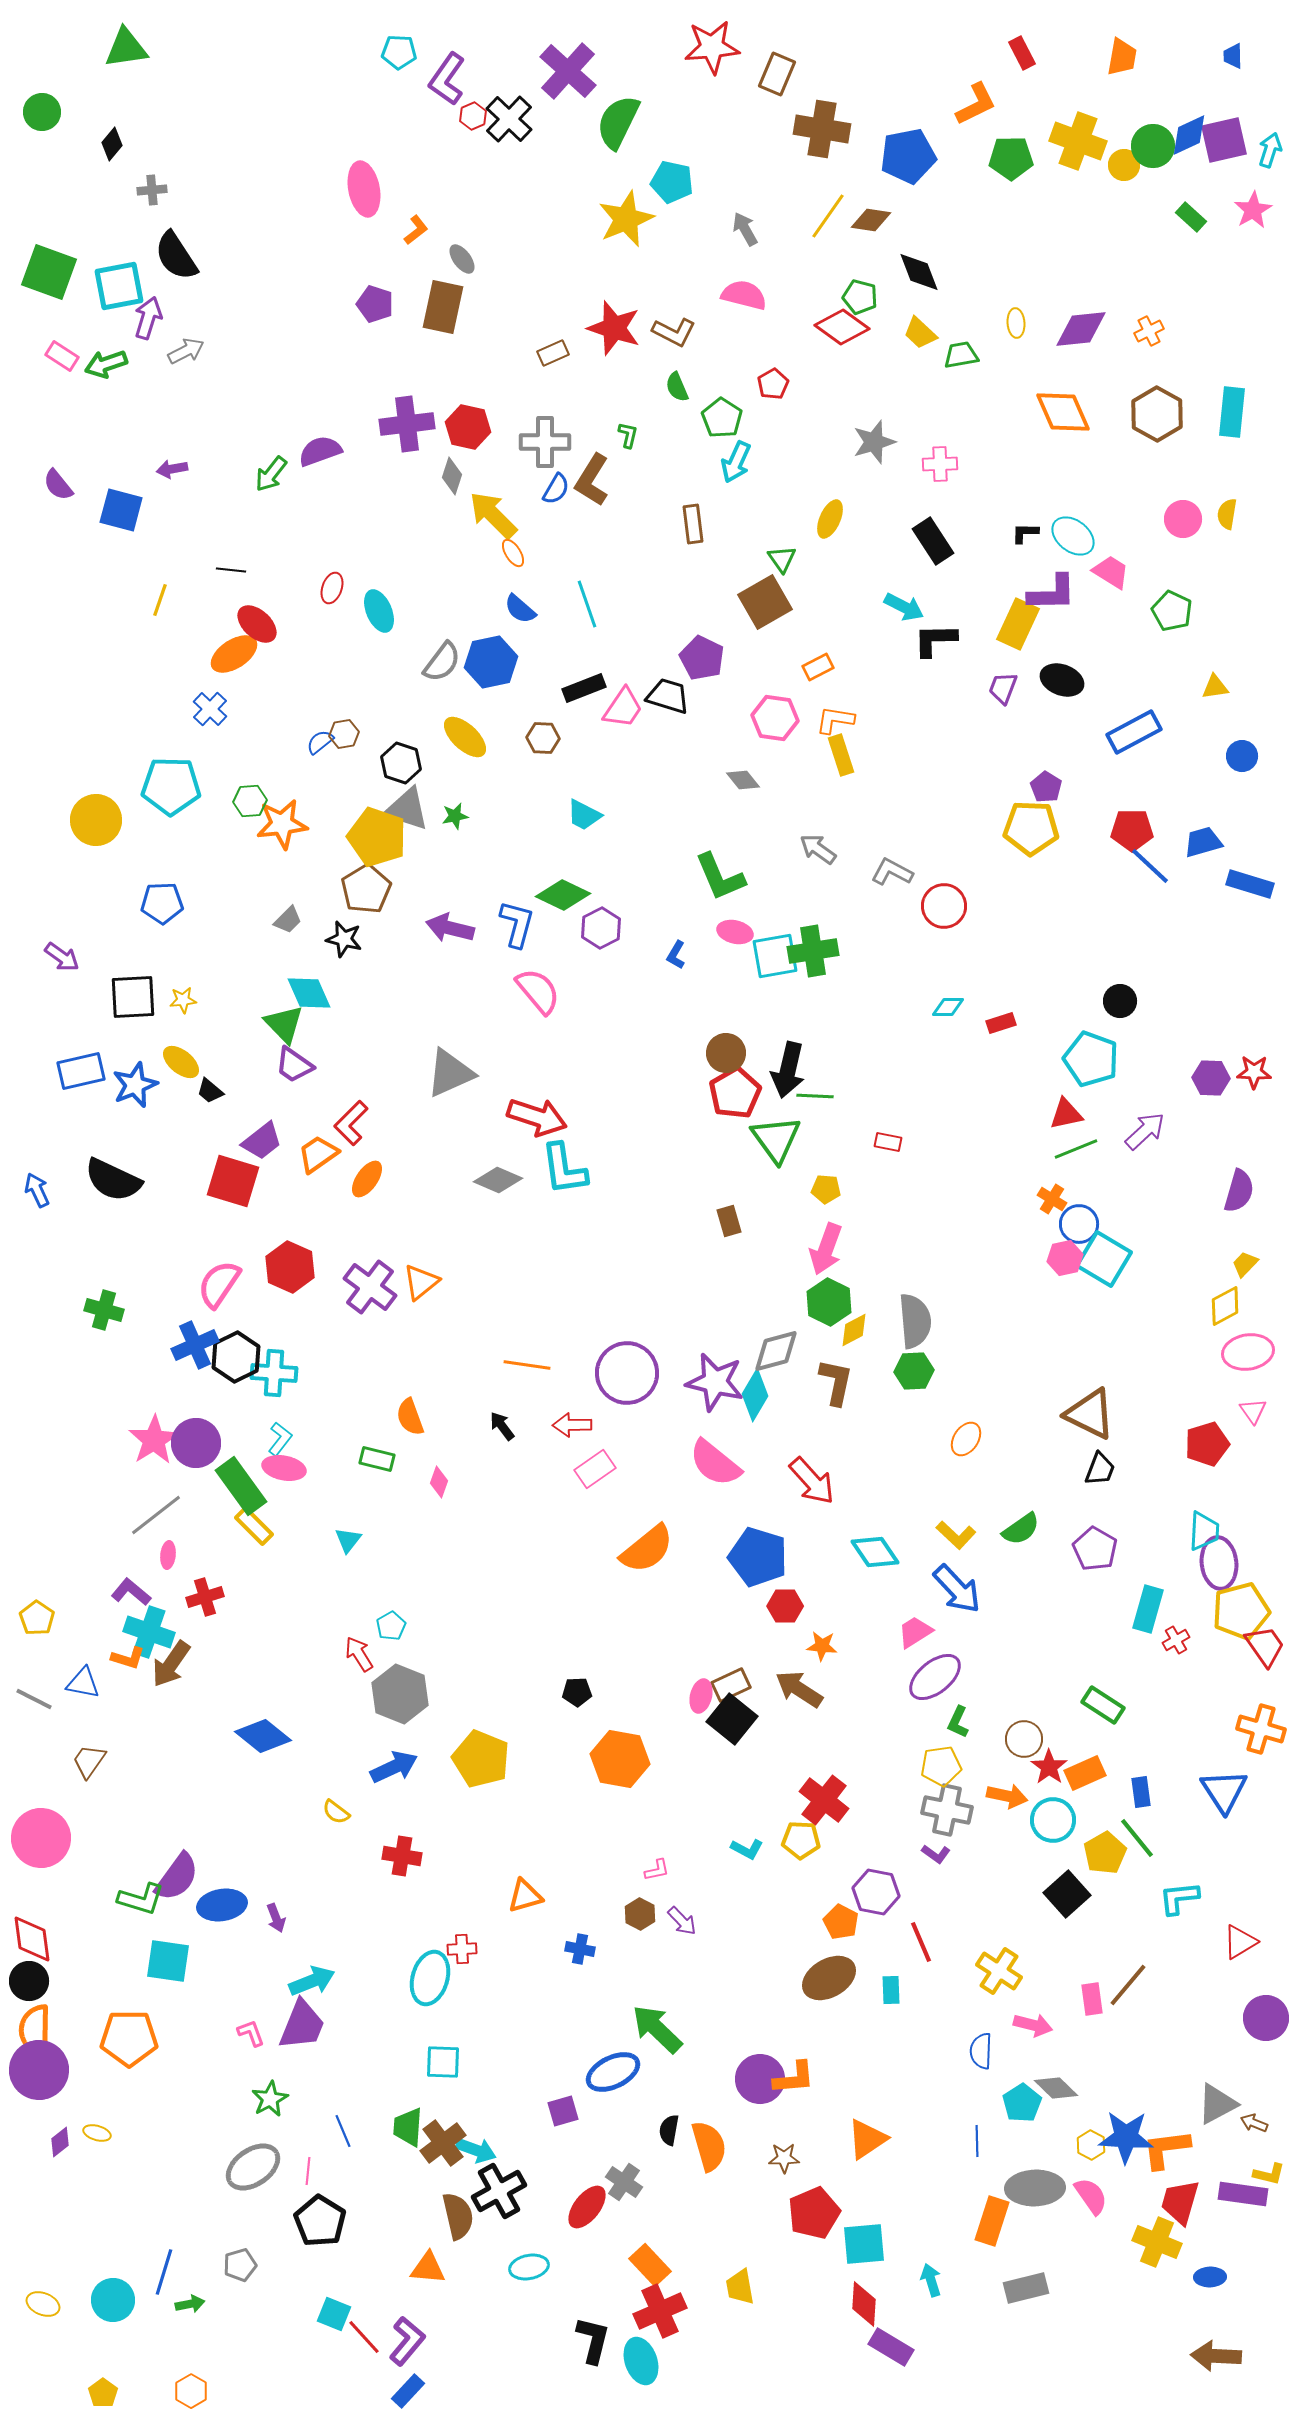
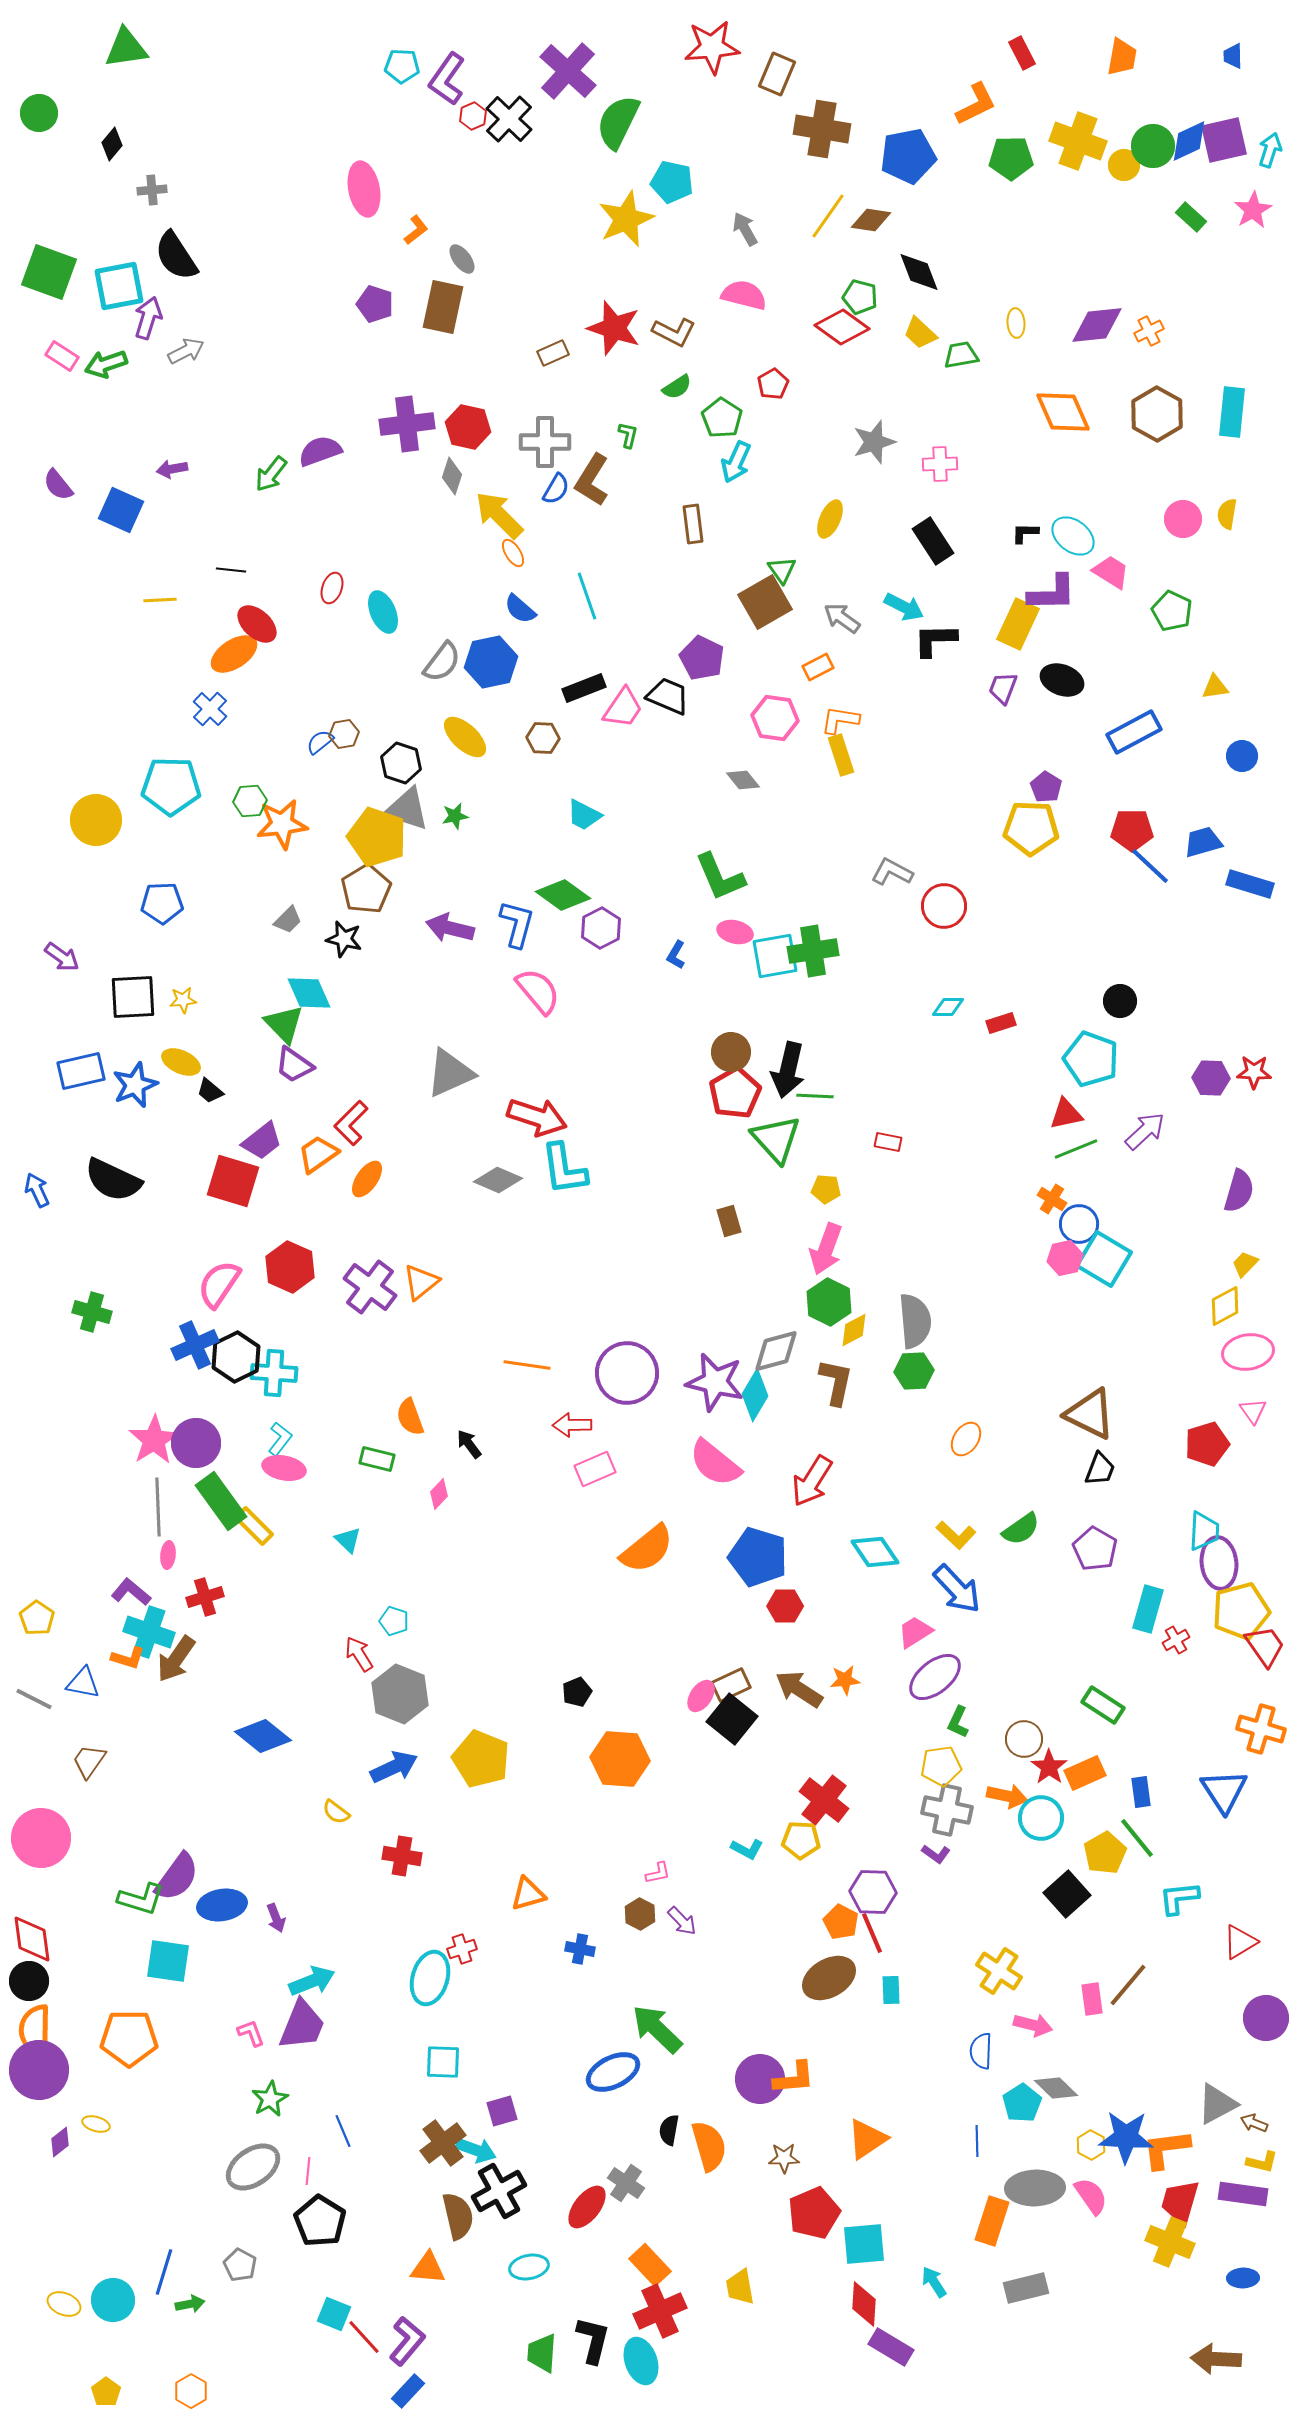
cyan pentagon at (399, 52): moved 3 px right, 14 px down
green circle at (42, 112): moved 3 px left, 1 px down
blue diamond at (1189, 135): moved 6 px down
purple diamond at (1081, 329): moved 16 px right, 4 px up
green semicircle at (677, 387): rotated 100 degrees counterclockwise
blue square at (121, 510): rotated 9 degrees clockwise
yellow arrow at (493, 515): moved 6 px right
green triangle at (782, 559): moved 11 px down
yellow line at (160, 600): rotated 68 degrees clockwise
cyan line at (587, 604): moved 8 px up
cyan ellipse at (379, 611): moved 4 px right, 1 px down
black trapezoid at (668, 696): rotated 6 degrees clockwise
orange L-shape at (835, 720): moved 5 px right
gray arrow at (818, 849): moved 24 px right, 231 px up
green diamond at (563, 895): rotated 10 degrees clockwise
brown circle at (726, 1053): moved 5 px right, 1 px up
yellow ellipse at (181, 1062): rotated 15 degrees counterclockwise
green triangle at (776, 1139): rotated 6 degrees counterclockwise
green cross at (104, 1310): moved 12 px left, 2 px down
black arrow at (502, 1426): moved 33 px left, 18 px down
pink rectangle at (595, 1469): rotated 12 degrees clockwise
red arrow at (812, 1481): rotated 74 degrees clockwise
pink diamond at (439, 1482): moved 12 px down; rotated 24 degrees clockwise
green rectangle at (241, 1486): moved 20 px left, 15 px down
gray line at (156, 1515): moved 2 px right, 8 px up; rotated 54 degrees counterclockwise
cyan triangle at (348, 1540): rotated 24 degrees counterclockwise
cyan pentagon at (391, 1626): moved 3 px right, 5 px up; rotated 24 degrees counterclockwise
orange star at (822, 1646): moved 23 px right, 34 px down; rotated 12 degrees counterclockwise
brown arrow at (171, 1664): moved 5 px right, 5 px up
black pentagon at (577, 1692): rotated 20 degrees counterclockwise
pink ellipse at (701, 1696): rotated 20 degrees clockwise
orange hexagon at (620, 1759): rotated 6 degrees counterclockwise
cyan circle at (1053, 1820): moved 12 px left, 2 px up
pink L-shape at (657, 1870): moved 1 px right, 3 px down
purple hexagon at (876, 1892): moved 3 px left; rotated 9 degrees counterclockwise
orange triangle at (525, 1896): moved 3 px right, 2 px up
red line at (921, 1942): moved 49 px left, 9 px up
red cross at (462, 1949): rotated 16 degrees counterclockwise
purple square at (563, 2111): moved 61 px left
green trapezoid at (408, 2127): moved 134 px right, 226 px down
yellow ellipse at (97, 2133): moved 1 px left, 9 px up
yellow L-shape at (1269, 2174): moved 7 px left, 12 px up
gray cross at (624, 2182): moved 2 px right, 1 px down
yellow cross at (1157, 2242): moved 13 px right
gray pentagon at (240, 2265): rotated 28 degrees counterclockwise
blue ellipse at (1210, 2277): moved 33 px right, 1 px down
cyan arrow at (931, 2280): moved 3 px right, 2 px down; rotated 16 degrees counterclockwise
yellow ellipse at (43, 2304): moved 21 px right
brown arrow at (1216, 2356): moved 3 px down
yellow pentagon at (103, 2393): moved 3 px right, 1 px up
